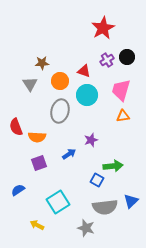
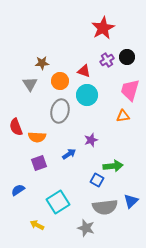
pink trapezoid: moved 9 px right
